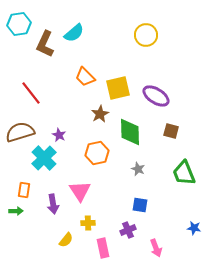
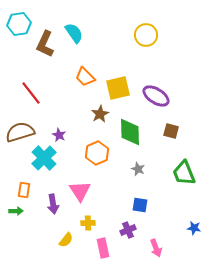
cyan semicircle: rotated 85 degrees counterclockwise
orange hexagon: rotated 10 degrees counterclockwise
